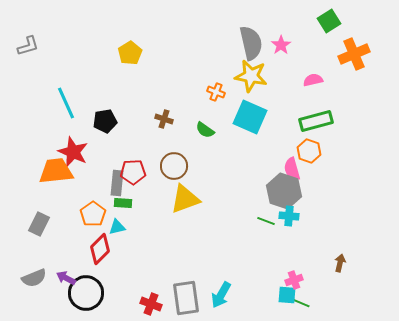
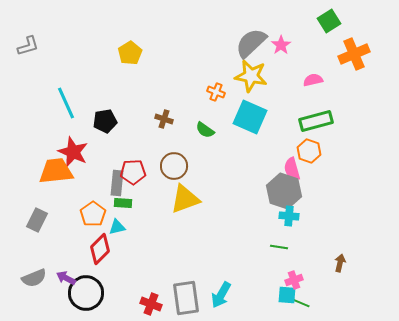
gray semicircle at (251, 43): rotated 120 degrees counterclockwise
green line at (266, 221): moved 13 px right, 26 px down; rotated 12 degrees counterclockwise
gray rectangle at (39, 224): moved 2 px left, 4 px up
